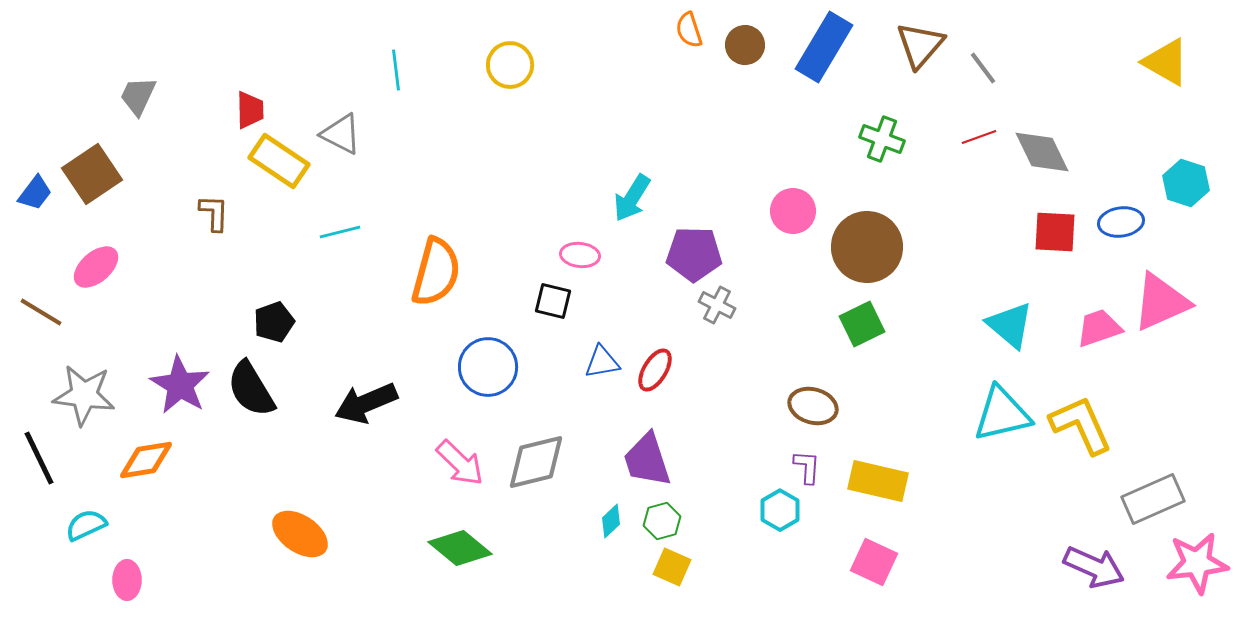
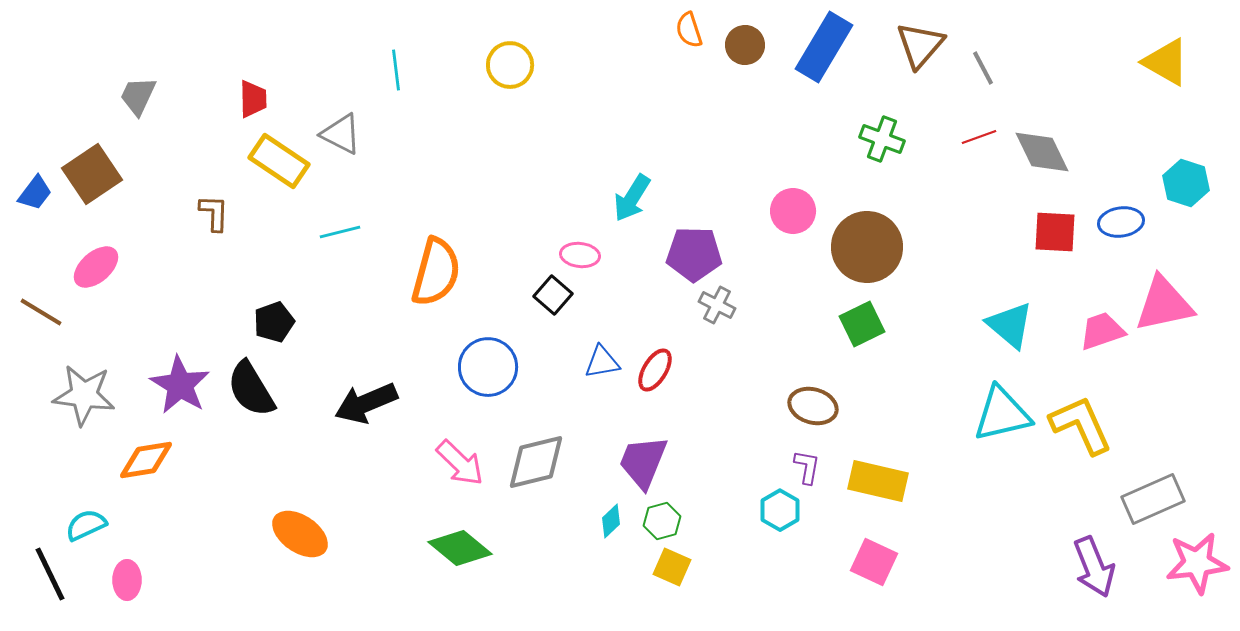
gray line at (983, 68): rotated 9 degrees clockwise
red trapezoid at (250, 110): moved 3 px right, 11 px up
black square at (553, 301): moved 6 px up; rotated 27 degrees clockwise
pink triangle at (1161, 302): moved 3 px right, 2 px down; rotated 12 degrees clockwise
pink trapezoid at (1099, 328): moved 3 px right, 3 px down
black line at (39, 458): moved 11 px right, 116 px down
purple trapezoid at (647, 460): moved 4 px left, 2 px down; rotated 40 degrees clockwise
purple L-shape at (807, 467): rotated 6 degrees clockwise
purple arrow at (1094, 567): rotated 44 degrees clockwise
